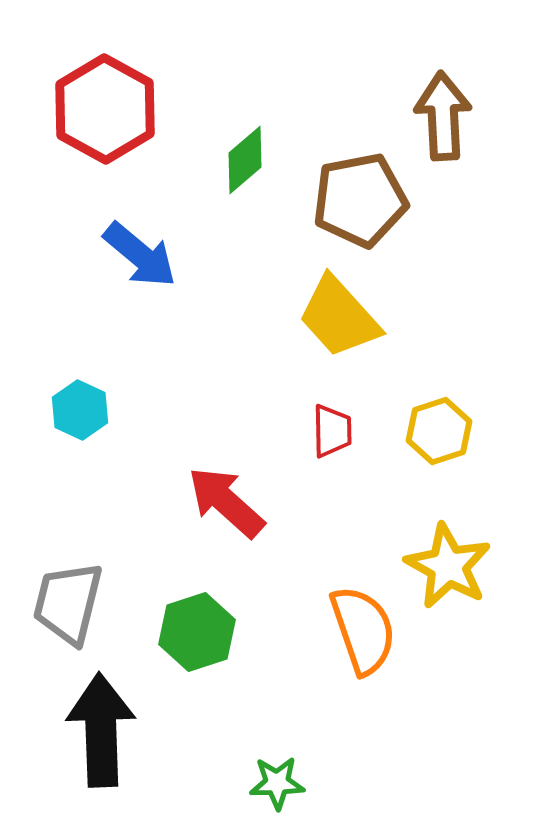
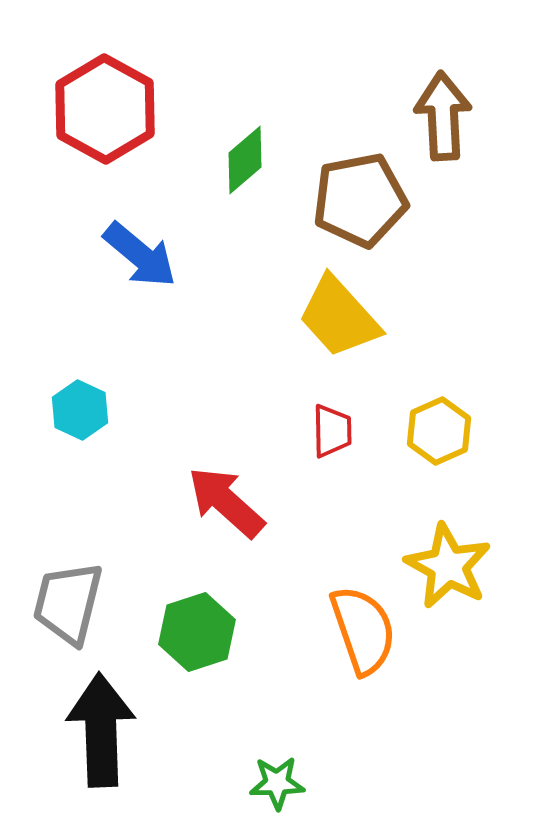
yellow hexagon: rotated 6 degrees counterclockwise
